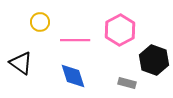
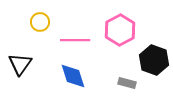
black triangle: moved 1 px left, 1 px down; rotated 30 degrees clockwise
